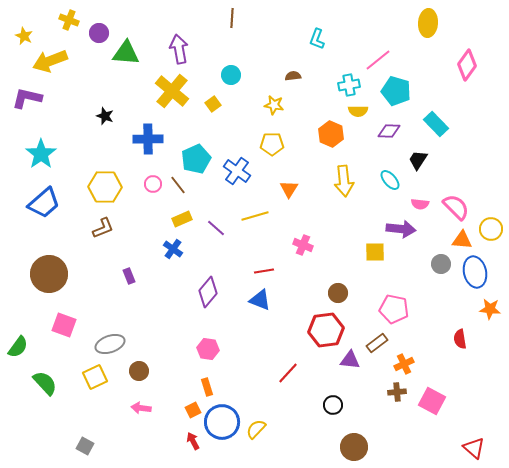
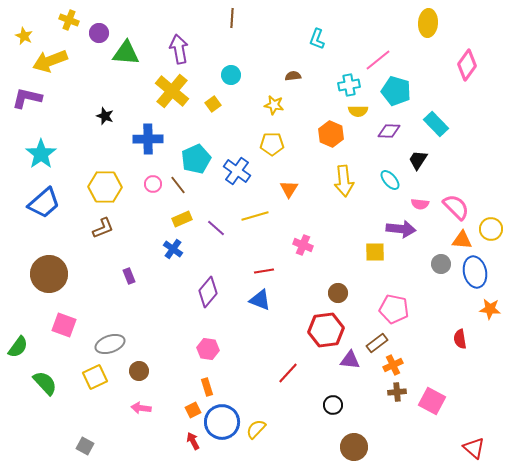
orange cross at (404, 364): moved 11 px left, 1 px down
